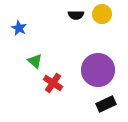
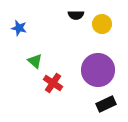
yellow circle: moved 10 px down
blue star: rotated 14 degrees counterclockwise
